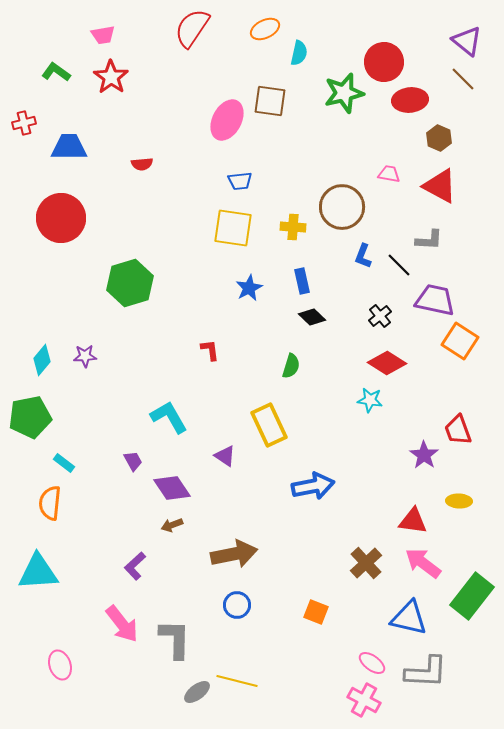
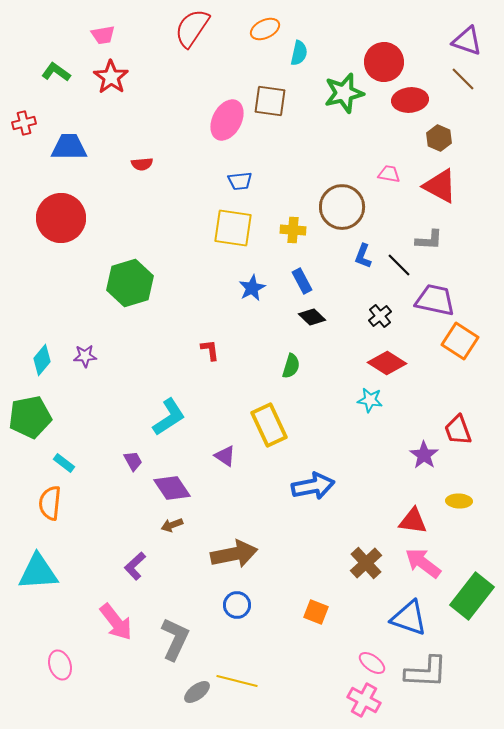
purple triangle at (467, 41): rotated 20 degrees counterclockwise
yellow cross at (293, 227): moved 3 px down
blue rectangle at (302, 281): rotated 15 degrees counterclockwise
blue star at (249, 288): moved 3 px right
cyan L-shape at (169, 417): rotated 87 degrees clockwise
blue triangle at (409, 618): rotated 6 degrees clockwise
pink arrow at (122, 624): moved 6 px left, 2 px up
gray L-shape at (175, 639): rotated 24 degrees clockwise
